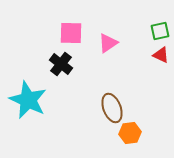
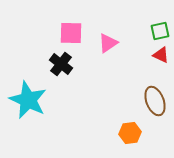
brown ellipse: moved 43 px right, 7 px up
